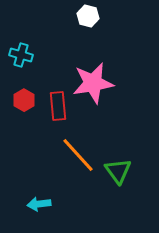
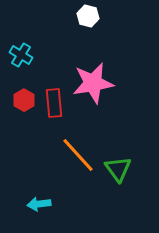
cyan cross: rotated 15 degrees clockwise
red rectangle: moved 4 px left, 3 px up
green triangle: moved 2 px up
